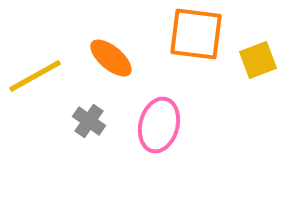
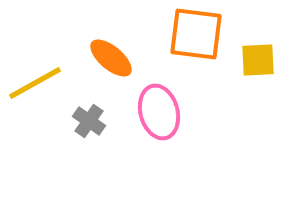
yellow square: rotated 18 degrees clockwise
yellow line: moved 7 px down
pink ellipse: moved 13 px up; rotated 30 degrees counterclockwise
